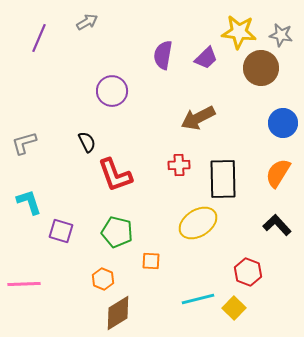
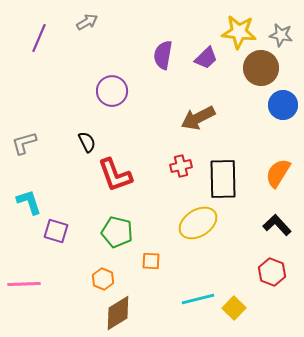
blue circle: moved 18 px up
red cross: moved 2 px right, 1 px down; rotated 10 degrees counterclockwise
purple square: moved 5 px left
red hexagon: moved 24 px right
